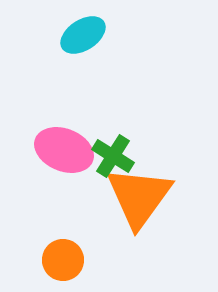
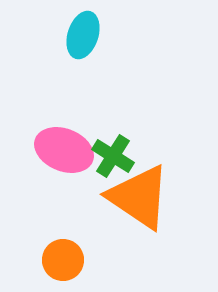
cyan ellipse: rotated 39 degrees counterclockwise
orange triangle: rotated 32 degrees counterclockwise
